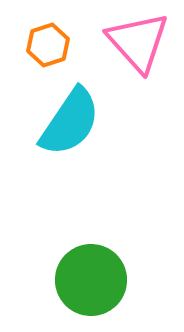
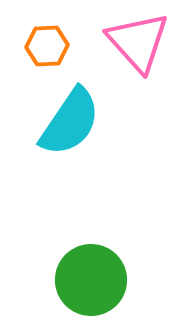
orange hexagon: moved 1 px left, 1 px down; rotated 15 degrees clockwise
